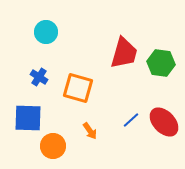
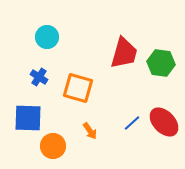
cyan circle: moved 1 px right, 5 px down
blue line: moved 1 px right, 3 px down
